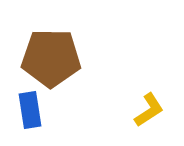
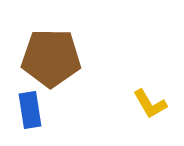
yellow L-shape: moved 1 px right, 6 px up; rotated 93 degrees clockwise
